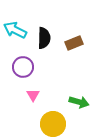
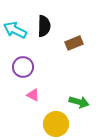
black semicircle: moved 12 px up
pink triangle: rotated 32 degrees counterclockwise
yellow circle: moved 3 px right
